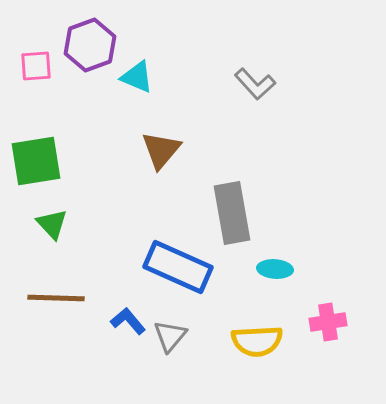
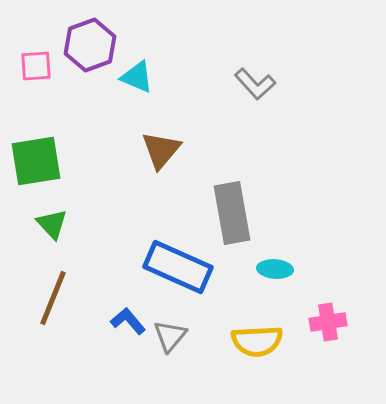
brown line: moved 3 px left; rotated 70 degrees counterclockwise
